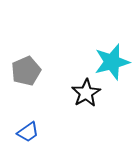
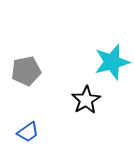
gray pentagon: rotated 12 degrees clockwise
black star: moved 7 px down
